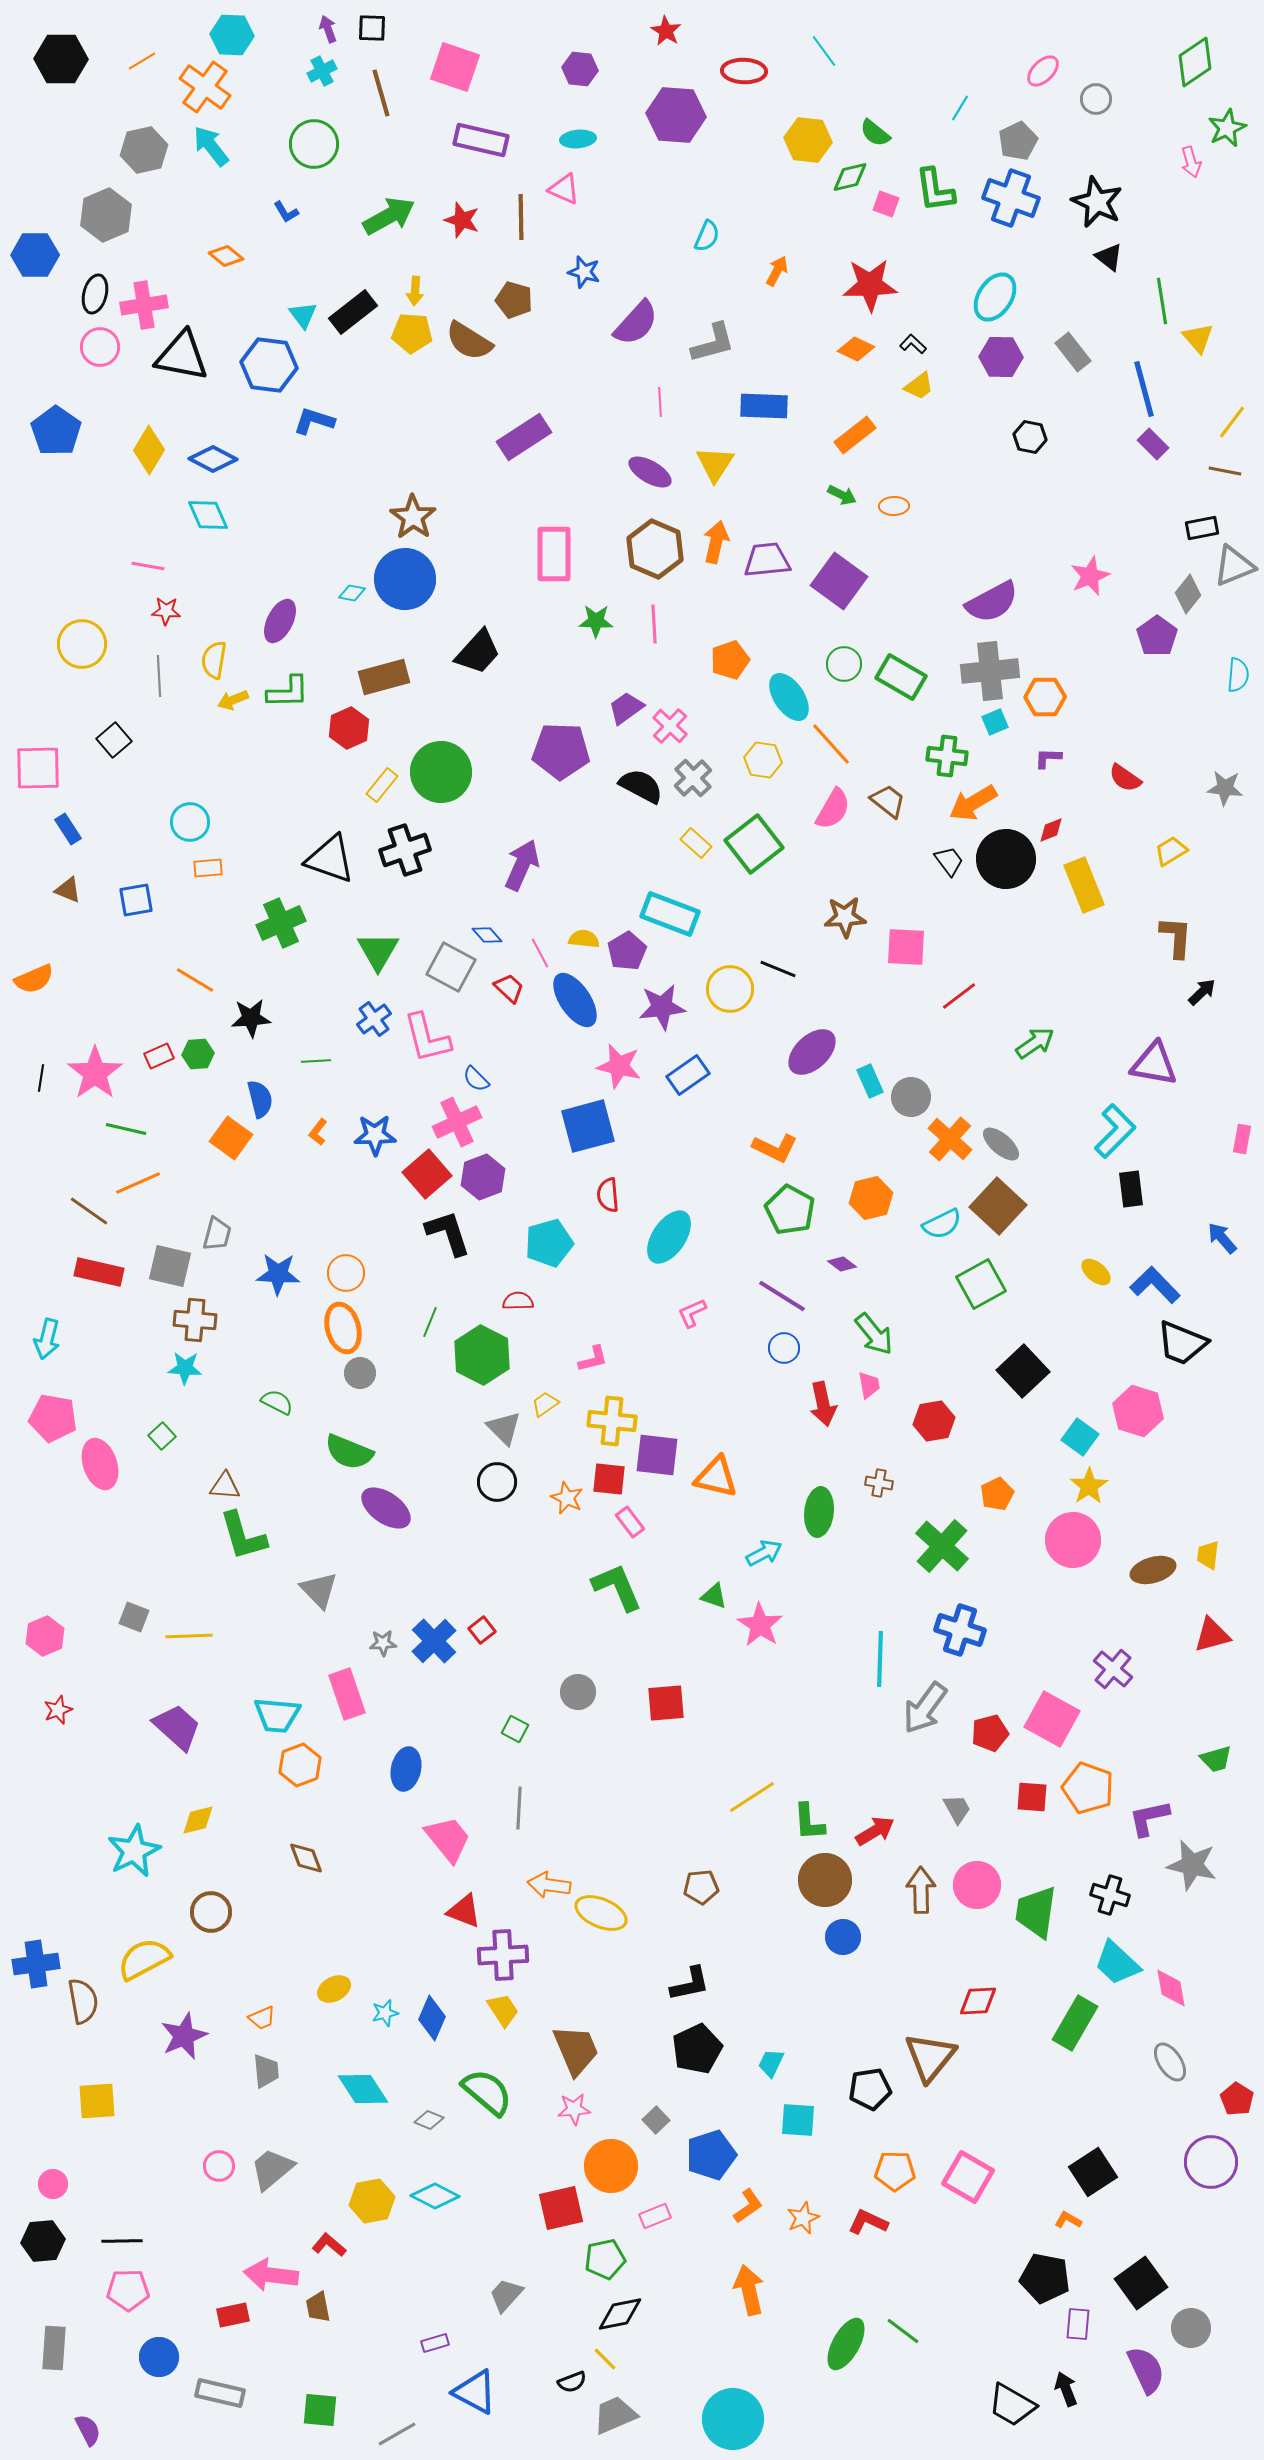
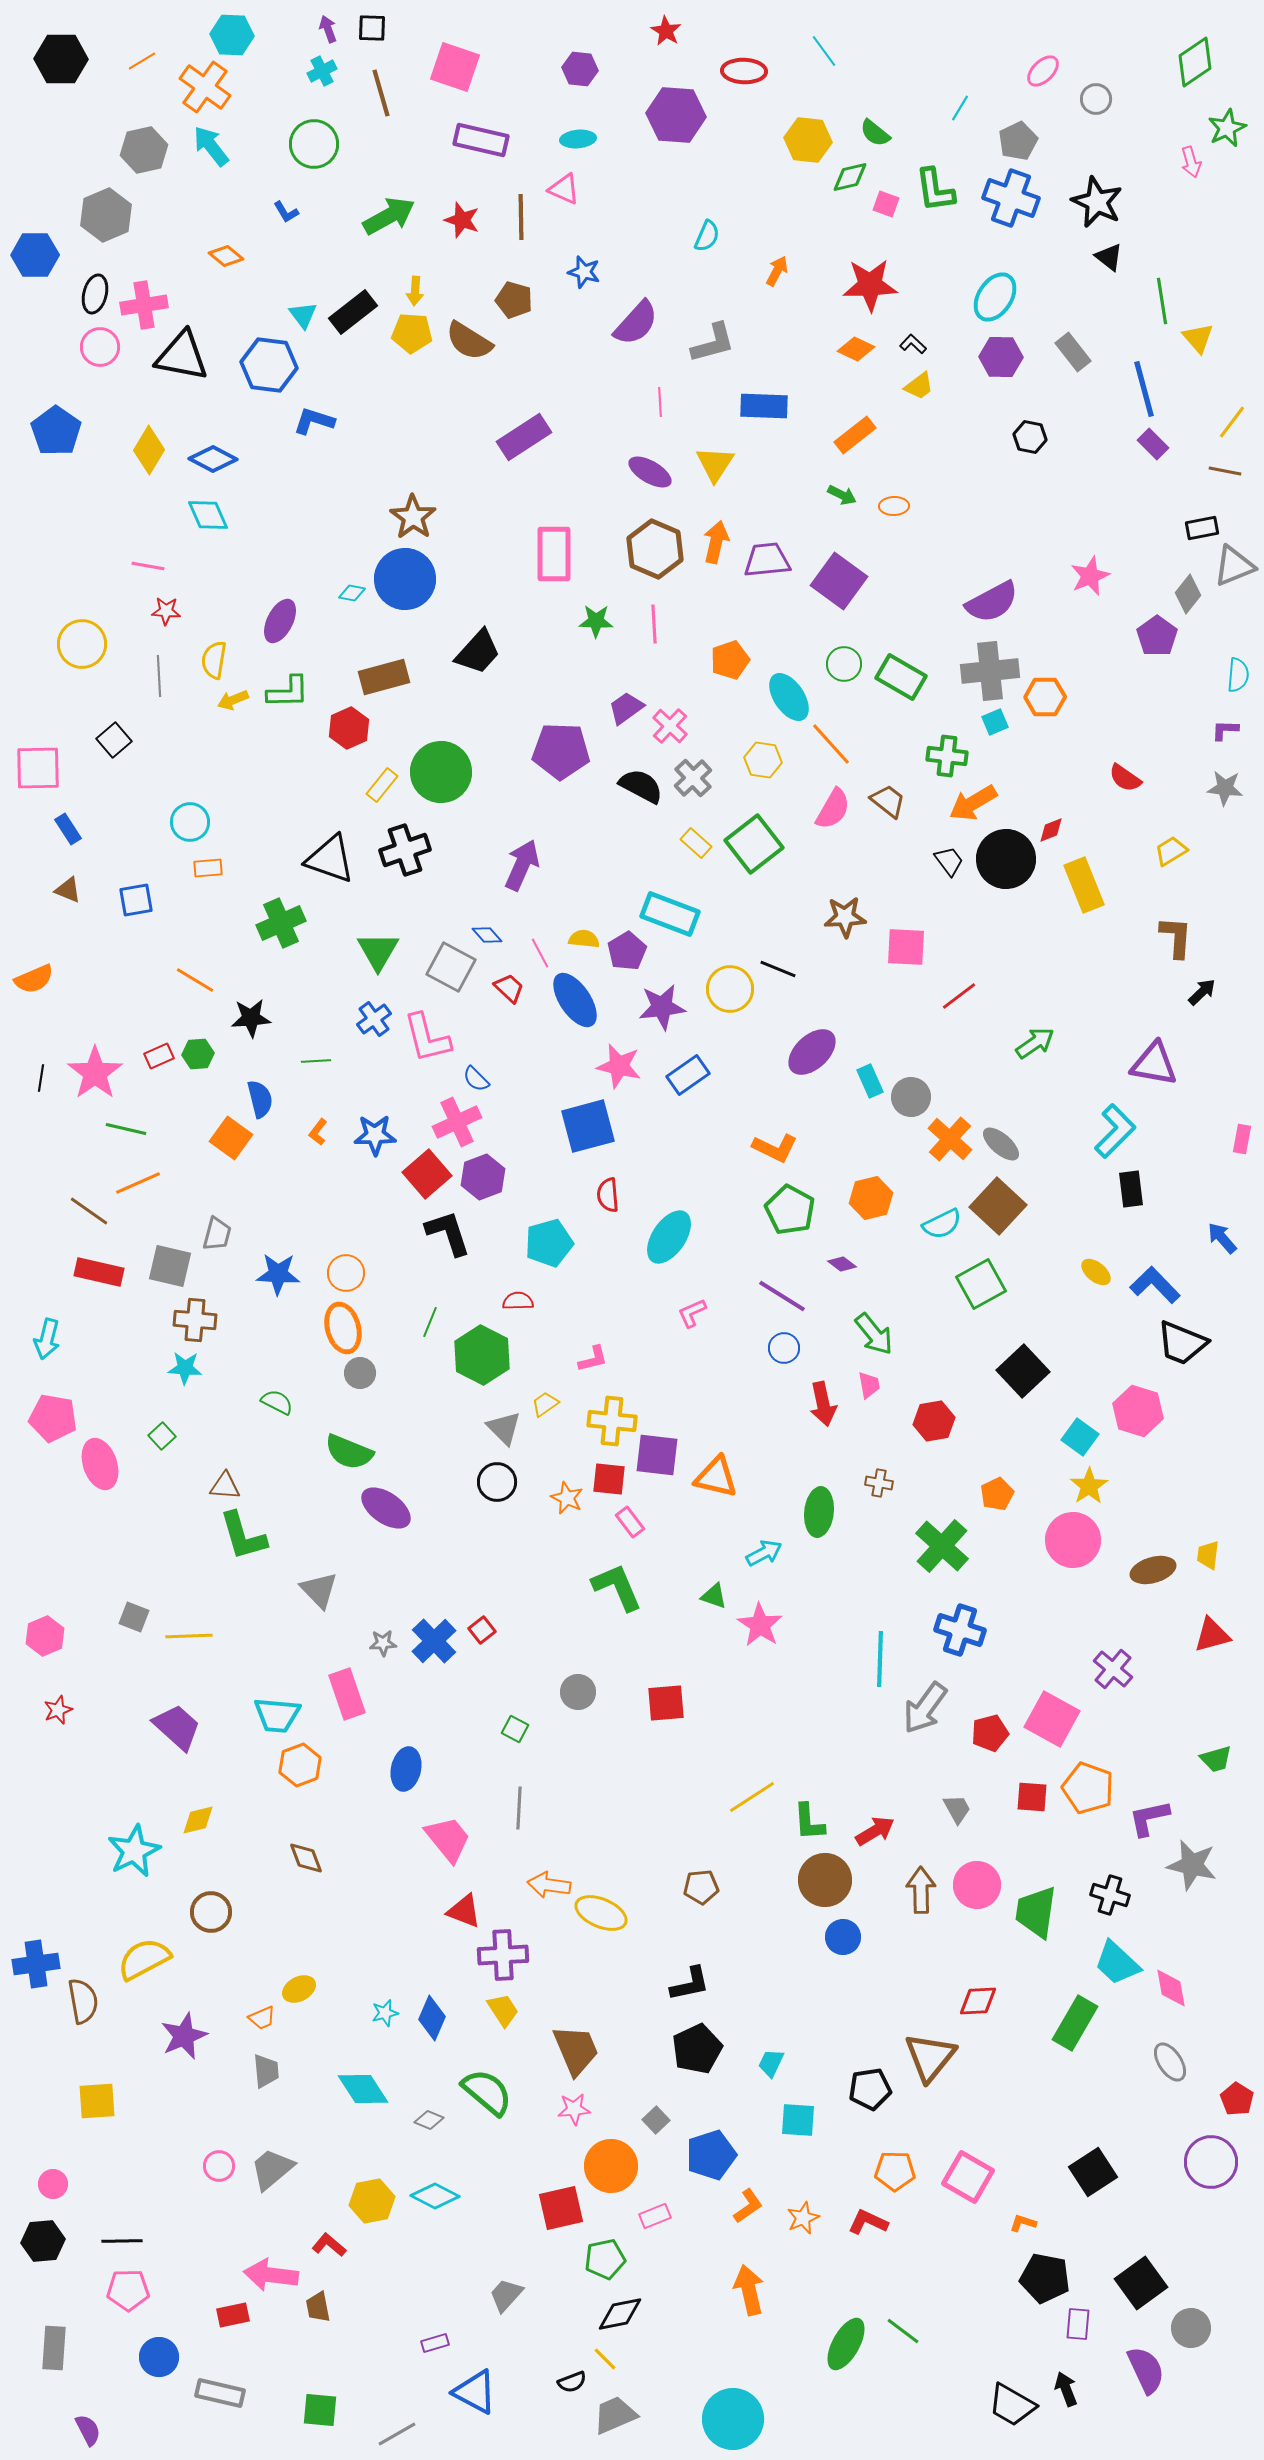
purple L-shape at (1048, 758): moved 177 px right, 28 px up
yellow ellipse at (334, 1989): moved 35 px left
orange L-shape at (1068, 2220): moved 45 px left, 3 px down; rotated 12 degrees counterclockwise
